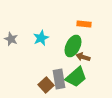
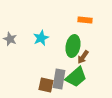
orange rectangle: moved 1 px right, 4 px up
gray star: moved 1 px left
green ellipse: rotated 15 degrees counterclockwise
brown arrow: rotated 72 degrees counterclockwise
gray rectangle: rotated 18 degrees clockwise
brown square: rotated 35 degrees counterclockwise
